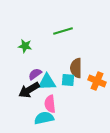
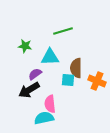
cyan triangle: moved 3 px right, 25 px up
